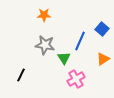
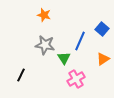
orange star: rotated 16 degrees clockwise
